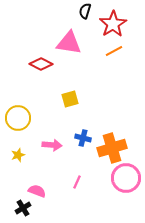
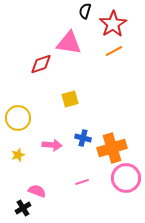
red diamond: rotated 45 degrees counterclockwise
pink line: moved 5 px right; rotated 48 degrees clockwise
